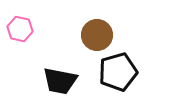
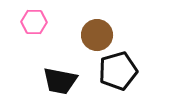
pink hexagon: moved 14 px right, 7 px up; rotated 10 degrees counterclockwise
black pentagon: moved 1 px up
